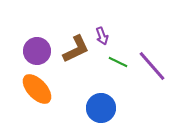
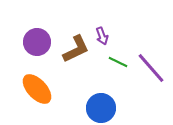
purple circle: moved 9 px up
purple line: moved 1 px left, 2 px down
